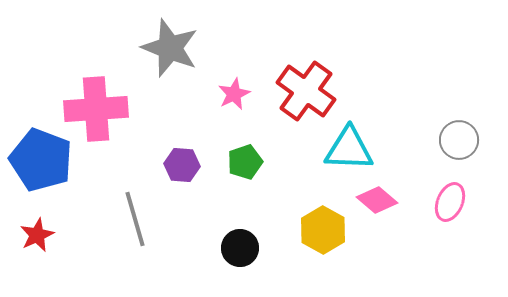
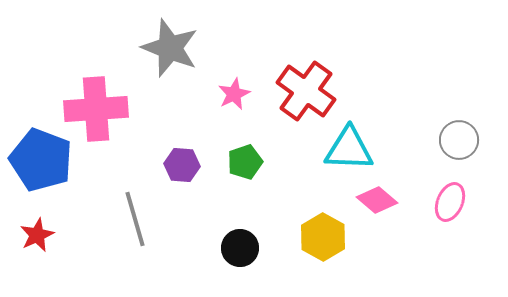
yellow hexagon: moved 7 px down
